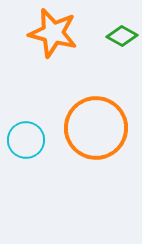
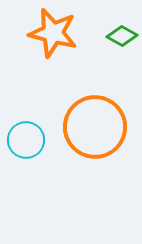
orange circle: moved 1 px left, 1 px up
